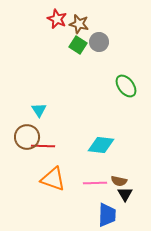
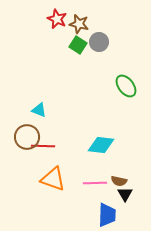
cyan triangle: rotated 35 degrees counterclockwise
